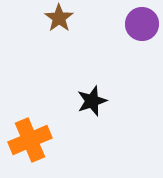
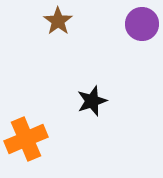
brown star: moved 1 px left, 3 px down
orange cross: moved 4 px left, 1 px up
